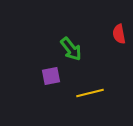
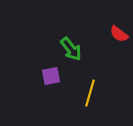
red semicircle: rotated 42 degrees counterclockwise
yellow line: rotated 60 degrees counterclockwise
